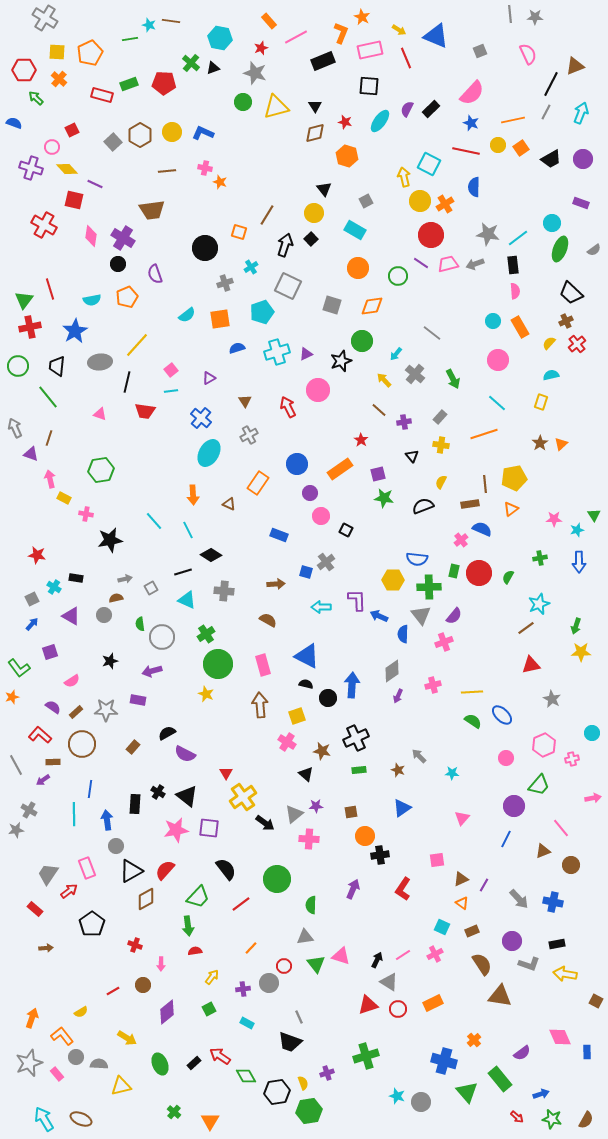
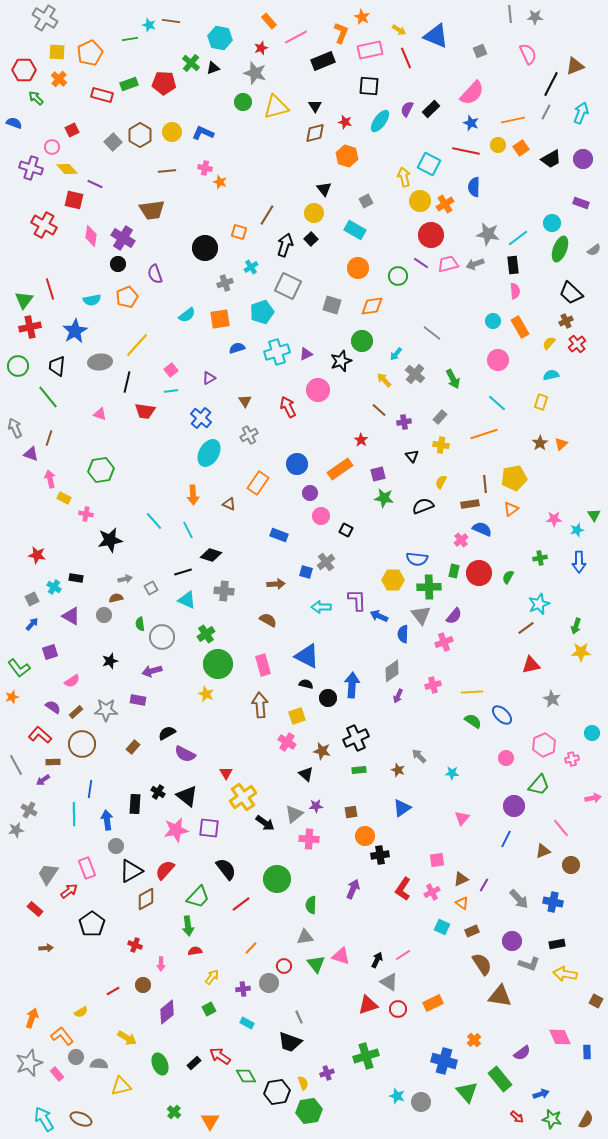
black diamond at (211, 555): rotated 15 degrees counterclockwise
pink cross at (435, 954): moved 3 px left, 62 px up
